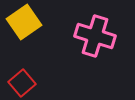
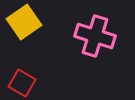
red square: rotated 20 degrees counterclockwise
